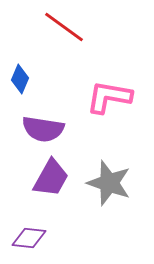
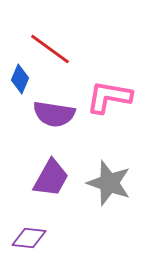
red line: moved 14 px left, 22 px down
purple semicircle: moved 11 px right, 15 px up
